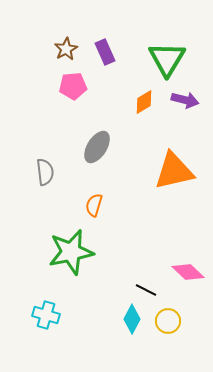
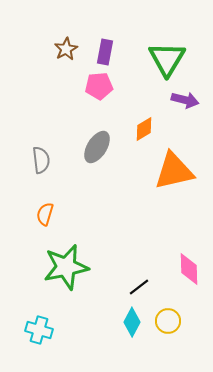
purple rectangle: rotated 35 degrees clockwise
pink pentagon: moved 26 px right
orange diamond: moved 27 px down
gray semicircle: moved 4 px left, 12 px up
orange semicircle: moved 49 px left, 9 px down
green star: moved 5 px left, 15 px down
pink diamond: moved 1 px right, 3 px up; rotated 44 degrees clockwise
black line: moved 7 px left, 3 px up; rotated 65 degrees counterclockwise
cyan cross: moved 7 px left, 15 px down
cyan diamond: moved 3 px down
